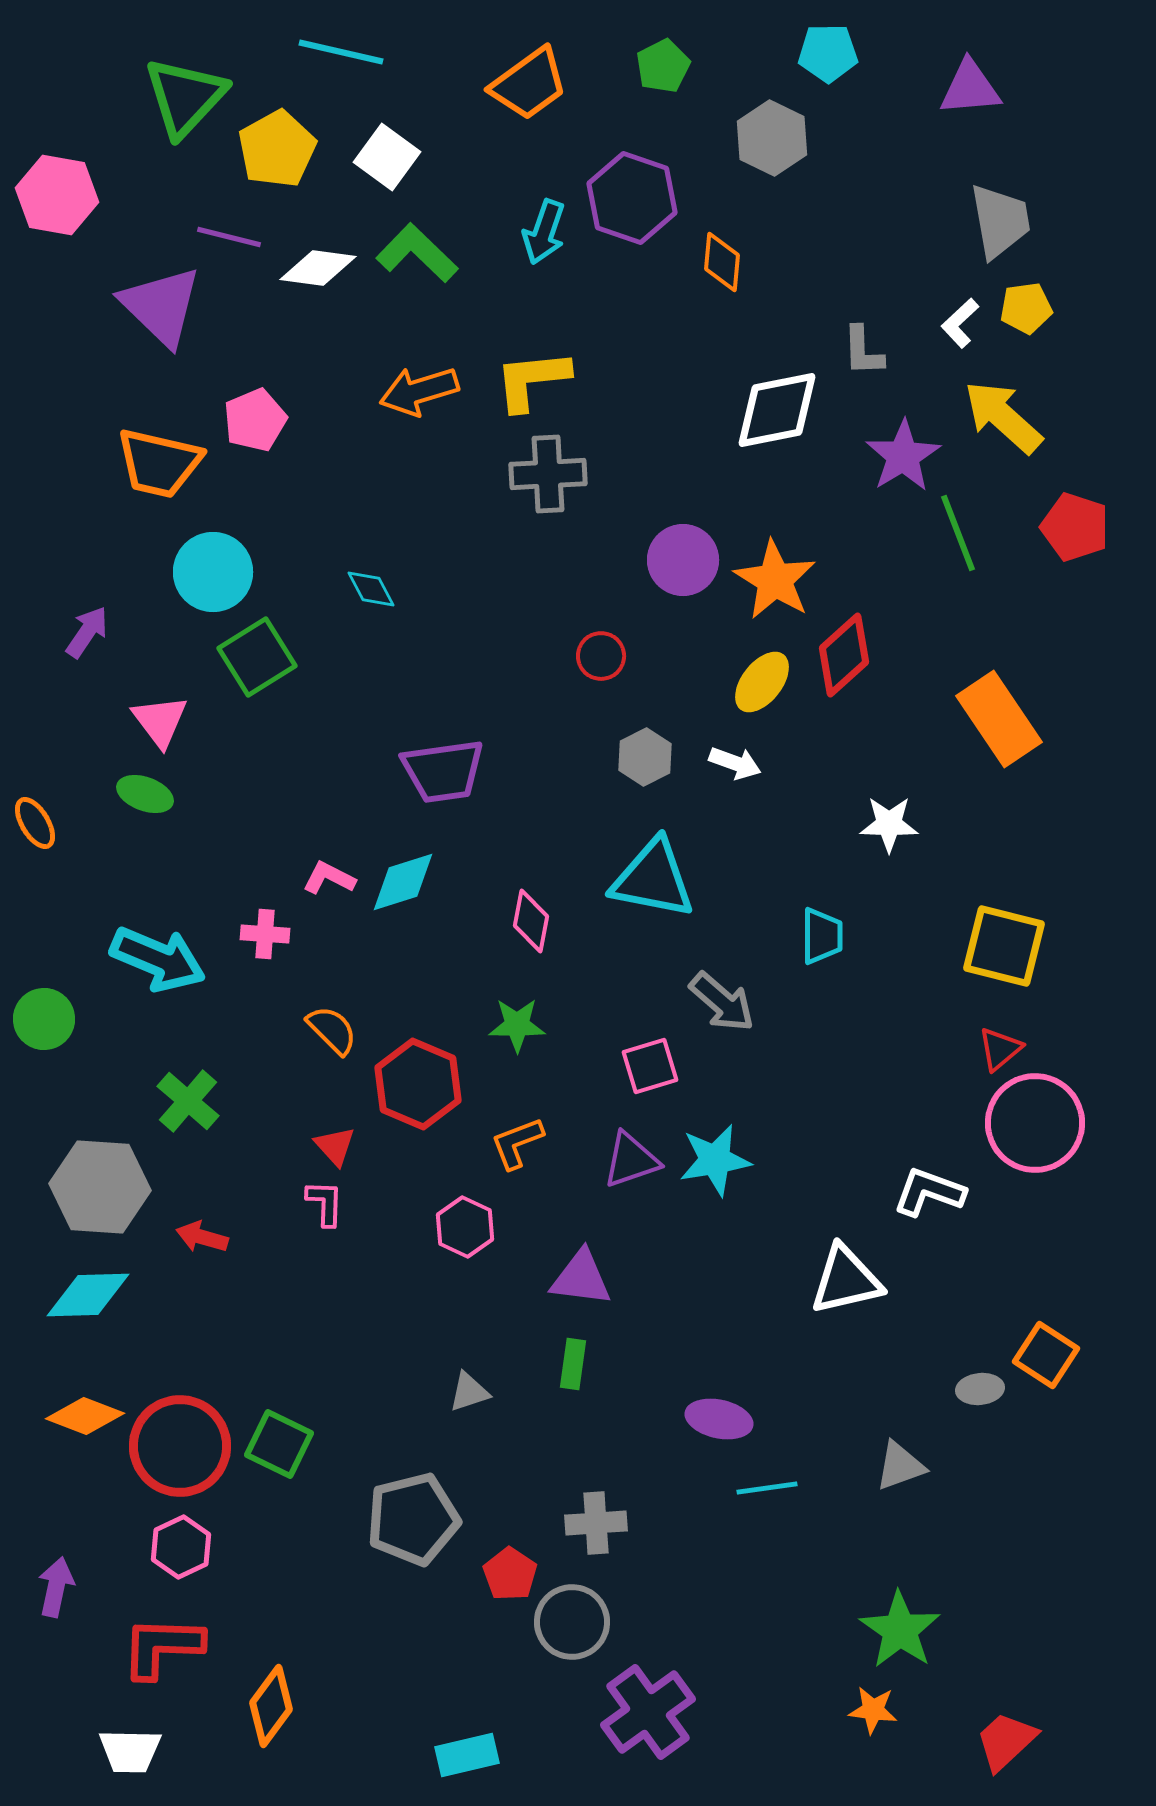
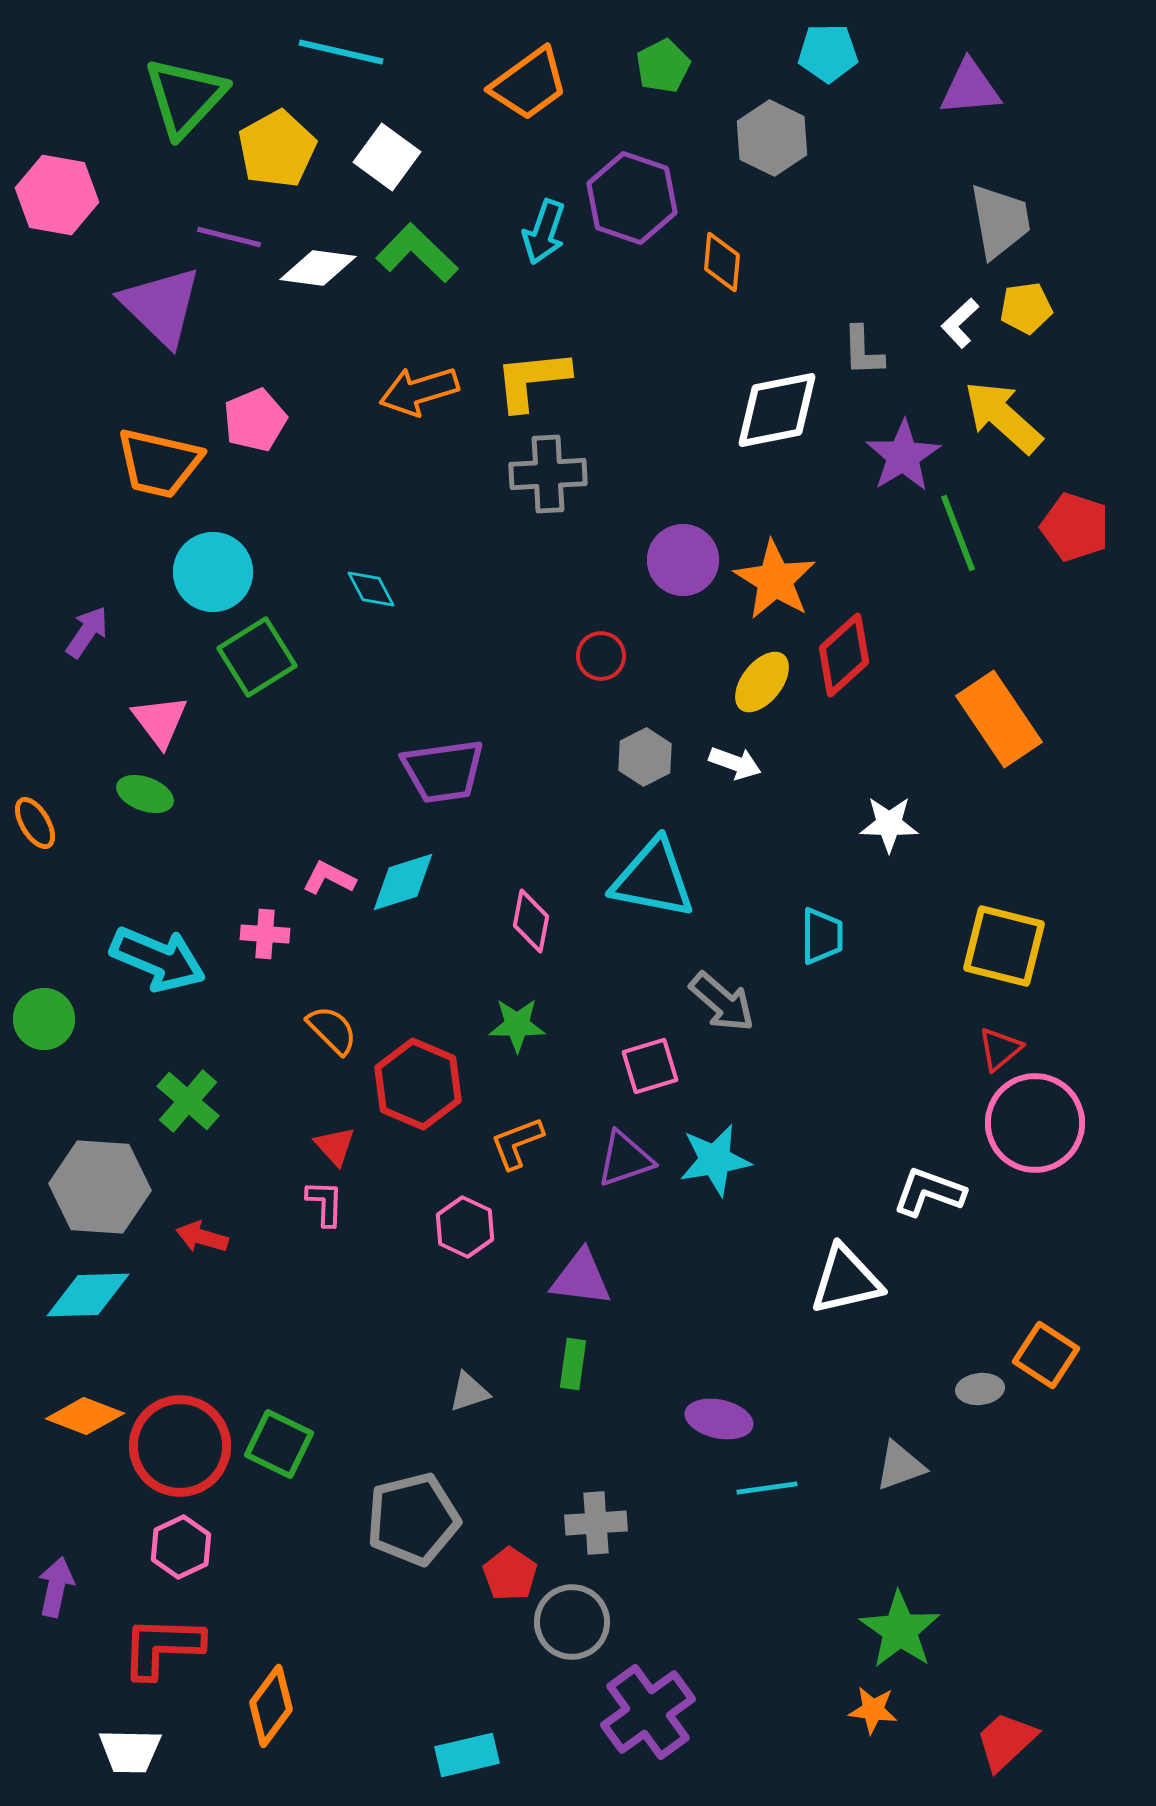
purple triangle at (631, 1160): moved 6 px left, 1 px up
